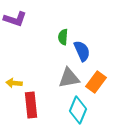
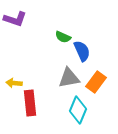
green semicircle: rotated 70 degrees counterclockwise
red rectangle: moved 1 px left, 2 px up
